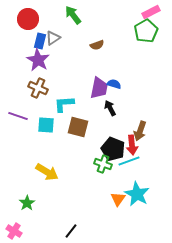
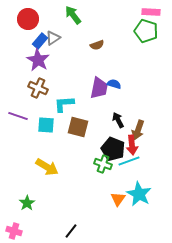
pink rectangle: rotated 30 degrees clockwise
green pentagon: rotated 25 degrees counterclockwise
blue rectangle: rotated 28 degrees clockwise
black arrow: moved 8 px right, 12 px down
brown arrow: moved 2 px left, 1 px up
yellow arrow: moved 5 px up
cyan star: moved 2 px right
pink cross: rotated 14 degrees counterclockwise
